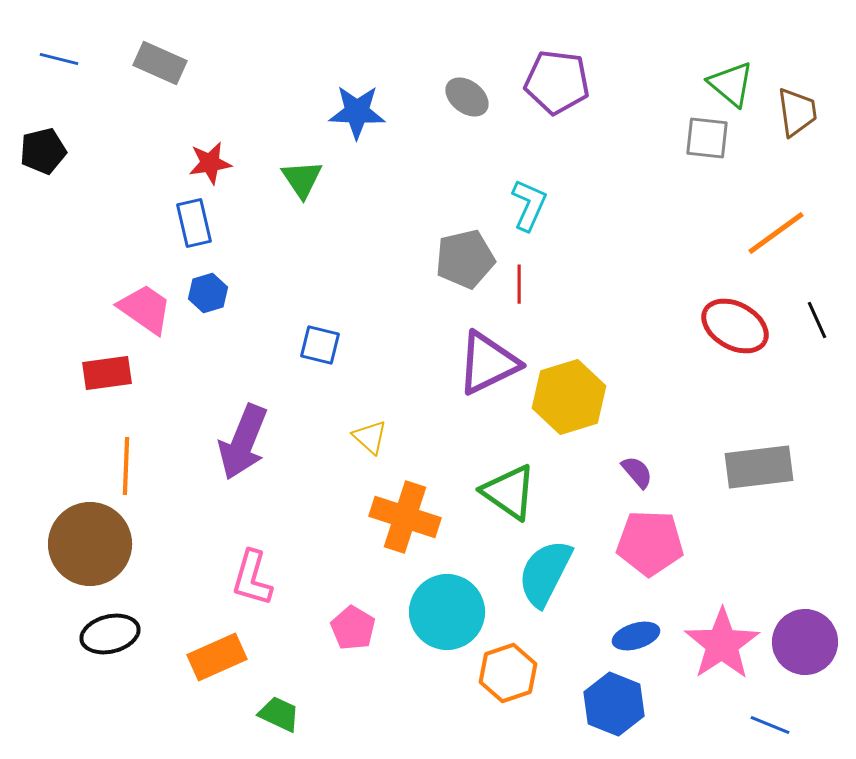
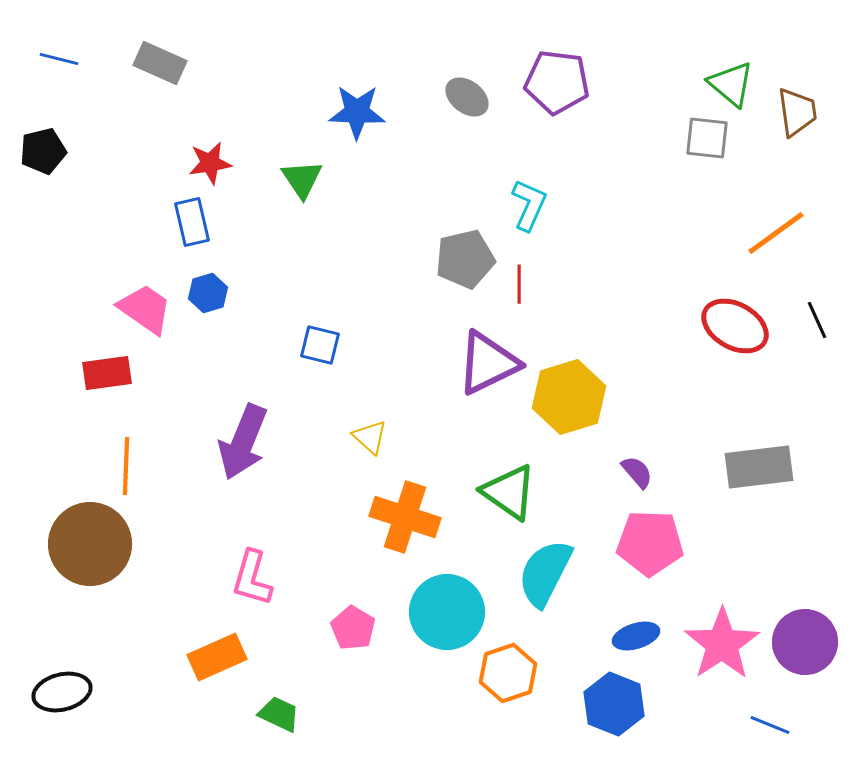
blue rectangle at (194, 223): moved 2 px left, 1 px up
black ellipse at (110, 634): moved 48 px left, 58 px down
